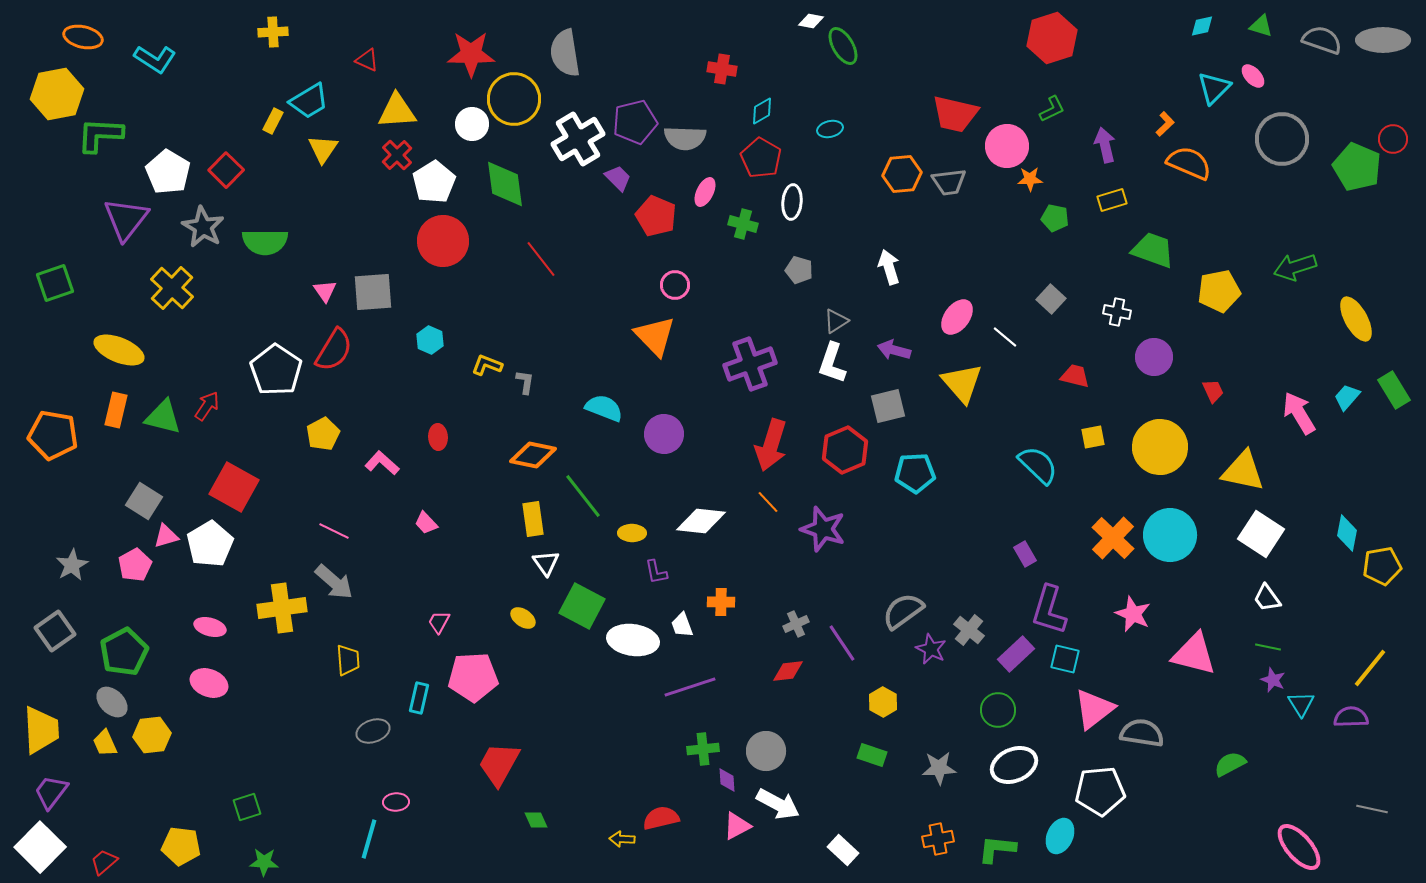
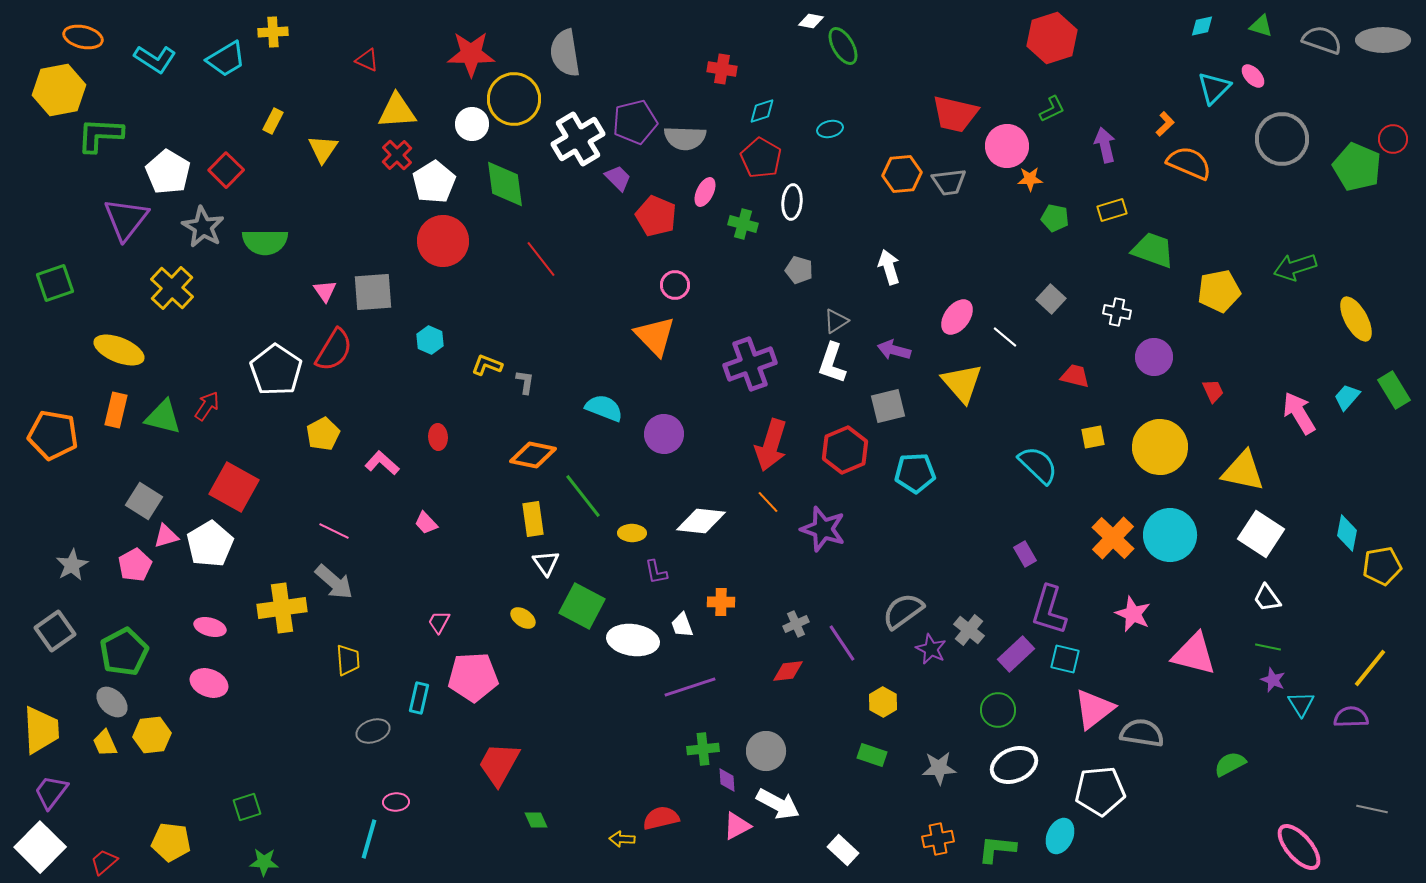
yellow hexagon at (57, 94): moved 2 px right, 4 px up
cyan trapezoid at (309, 101): moved 83 px left, 42 px up
cyan diamond at (762, 111): rotated 12 degrees clockwise
yellow rectangle at (1112, 200): moved 10 px down
yellow pentagon at (181, 846): moved 10 px left, 4 px up
